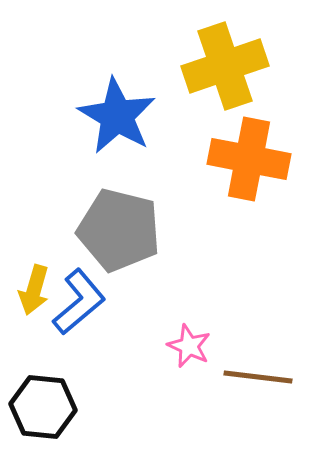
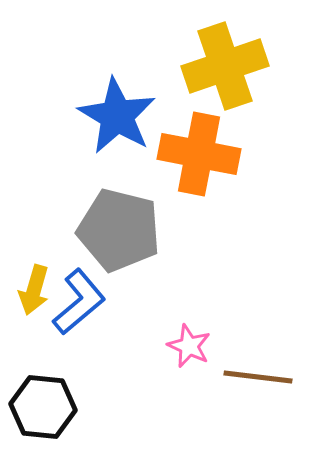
orange cross: moved 50 px left, 5 px up
